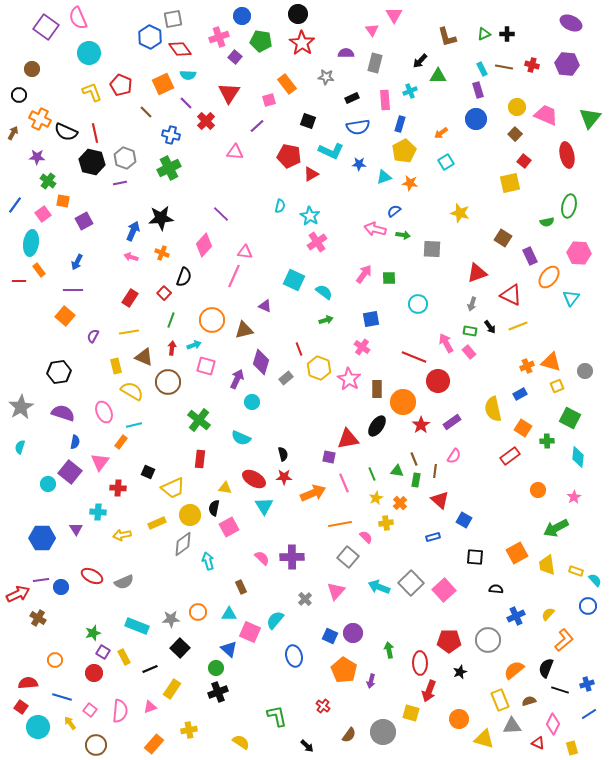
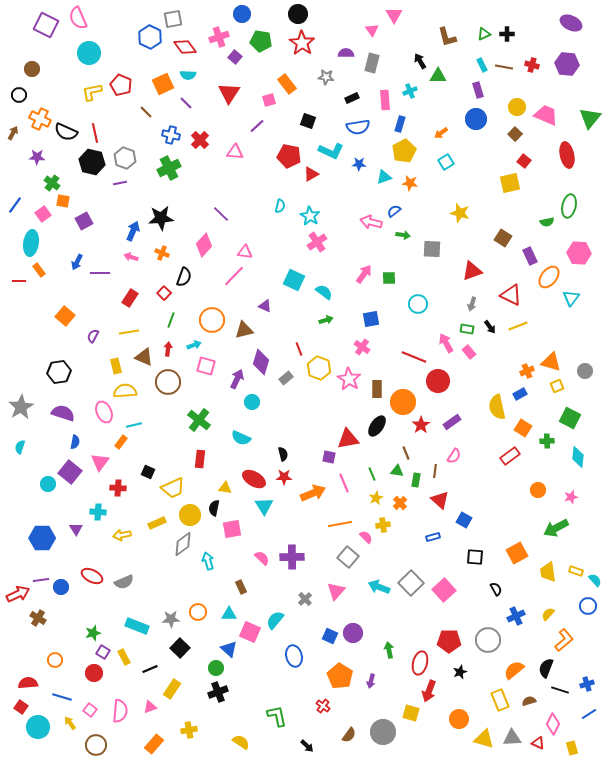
blue circle at (242, 16): moved 2 px up
purple square at (46, 27): moved 2 px up; rotated 10 degrees counterclockwise
red diamond at (180, 49): moved 5 px right, 2 px up
black arrow at (420, 61): rotated 105 degrees clockwise
gray rectangle at (375, 63): moved 3 px left
cyan rectangle at (482, 69): moved 4 px up
yellow L-shape at (92, 92): rotated 80 degrees counterclockwise
red cross at (206, 121): moved 6 px left, 19 px down
green cross at (48, 181): moved 4 px right, 2 px down
pink arrow at (375, 229): moved 4 px left, 7 px up
red triangle at (477, 273): moved 5 px left, 2 px up
pink line at (234, 276): rotated 20 degrees clockwise
purple line at (73, 290): moved 27 px right, 17 px up
green rectangle at (470, 331): moved 3 px left, 2 px up
red arrow at (172, 348): moved 4 px left, 1 px down
orange cross at (527, 366): moved 5 px down
yellow semicircle at (132, 391): moved 7 px left; rotated 35 degrees counterclockwise
yellow semicircle at (493, 409): moved 4 px right, 2 px up
brown line at (414, 459): moved 8 px left, 6 px up
pink star at (574, 497): moved 3 px left; rotated 16 degrees clockwise
yellow cross at (386, 523): moved 3 px left, 2 px down
pink square at (229, 527): moved 3 px right, 2 px down; rotated 18 degrees clockwise
yellow trapezoid at (547, 565): moved 1 px right, 7 px down
black semicircle at (496, 589): rotated 56 degrees clockwise
red ellipse at (420, 663): rotated 15 degrees clockwise
orange pentagon at (344, 670): moved 4 px left, 6 px down
gray triangle at (512, 726): moved 12 px down
